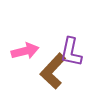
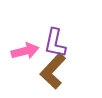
purple L-shape: moved 16 px left, 9 px up
